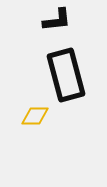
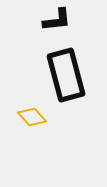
yellow diamond: moved 3 px left, 1 px down; rotated 48 degrees clockwise
